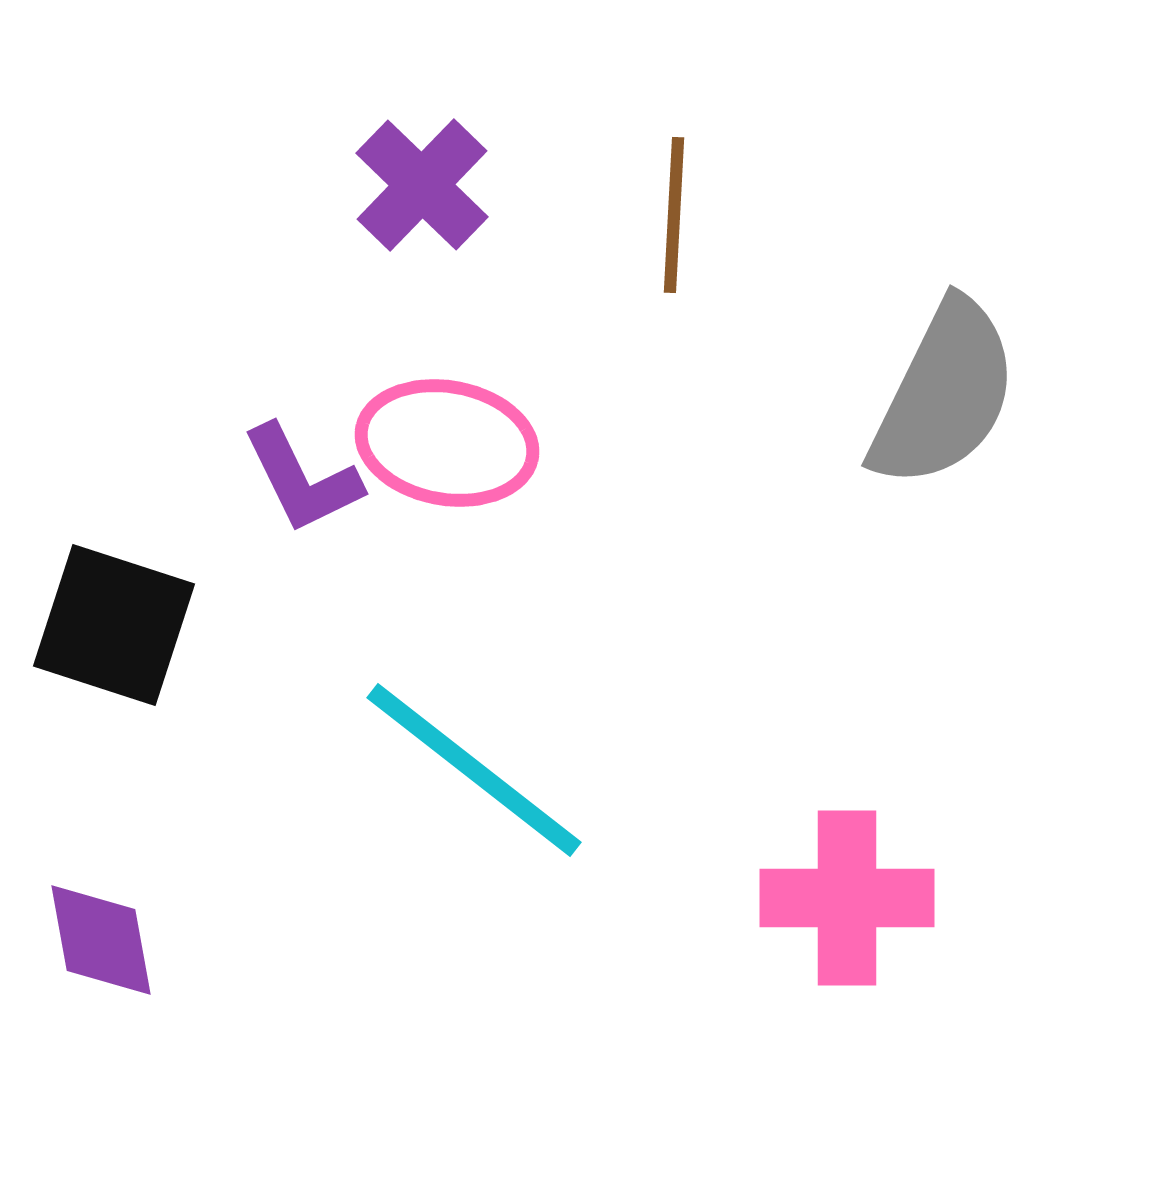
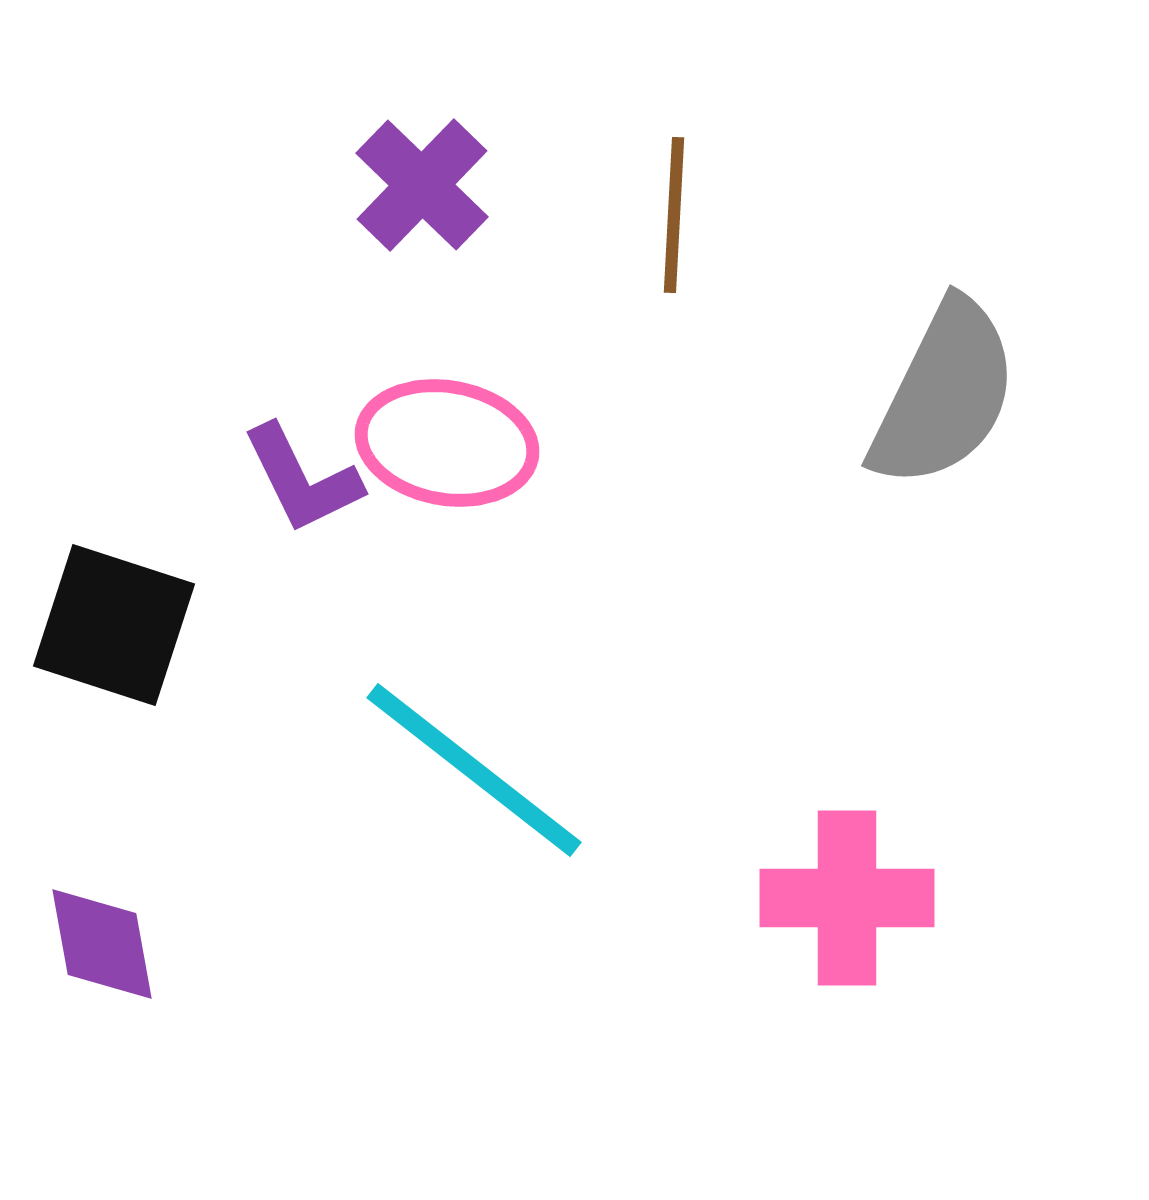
purple diamond: moved 1 px right, 4 px down
